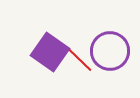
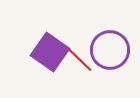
purple circle: moved 1 px up
